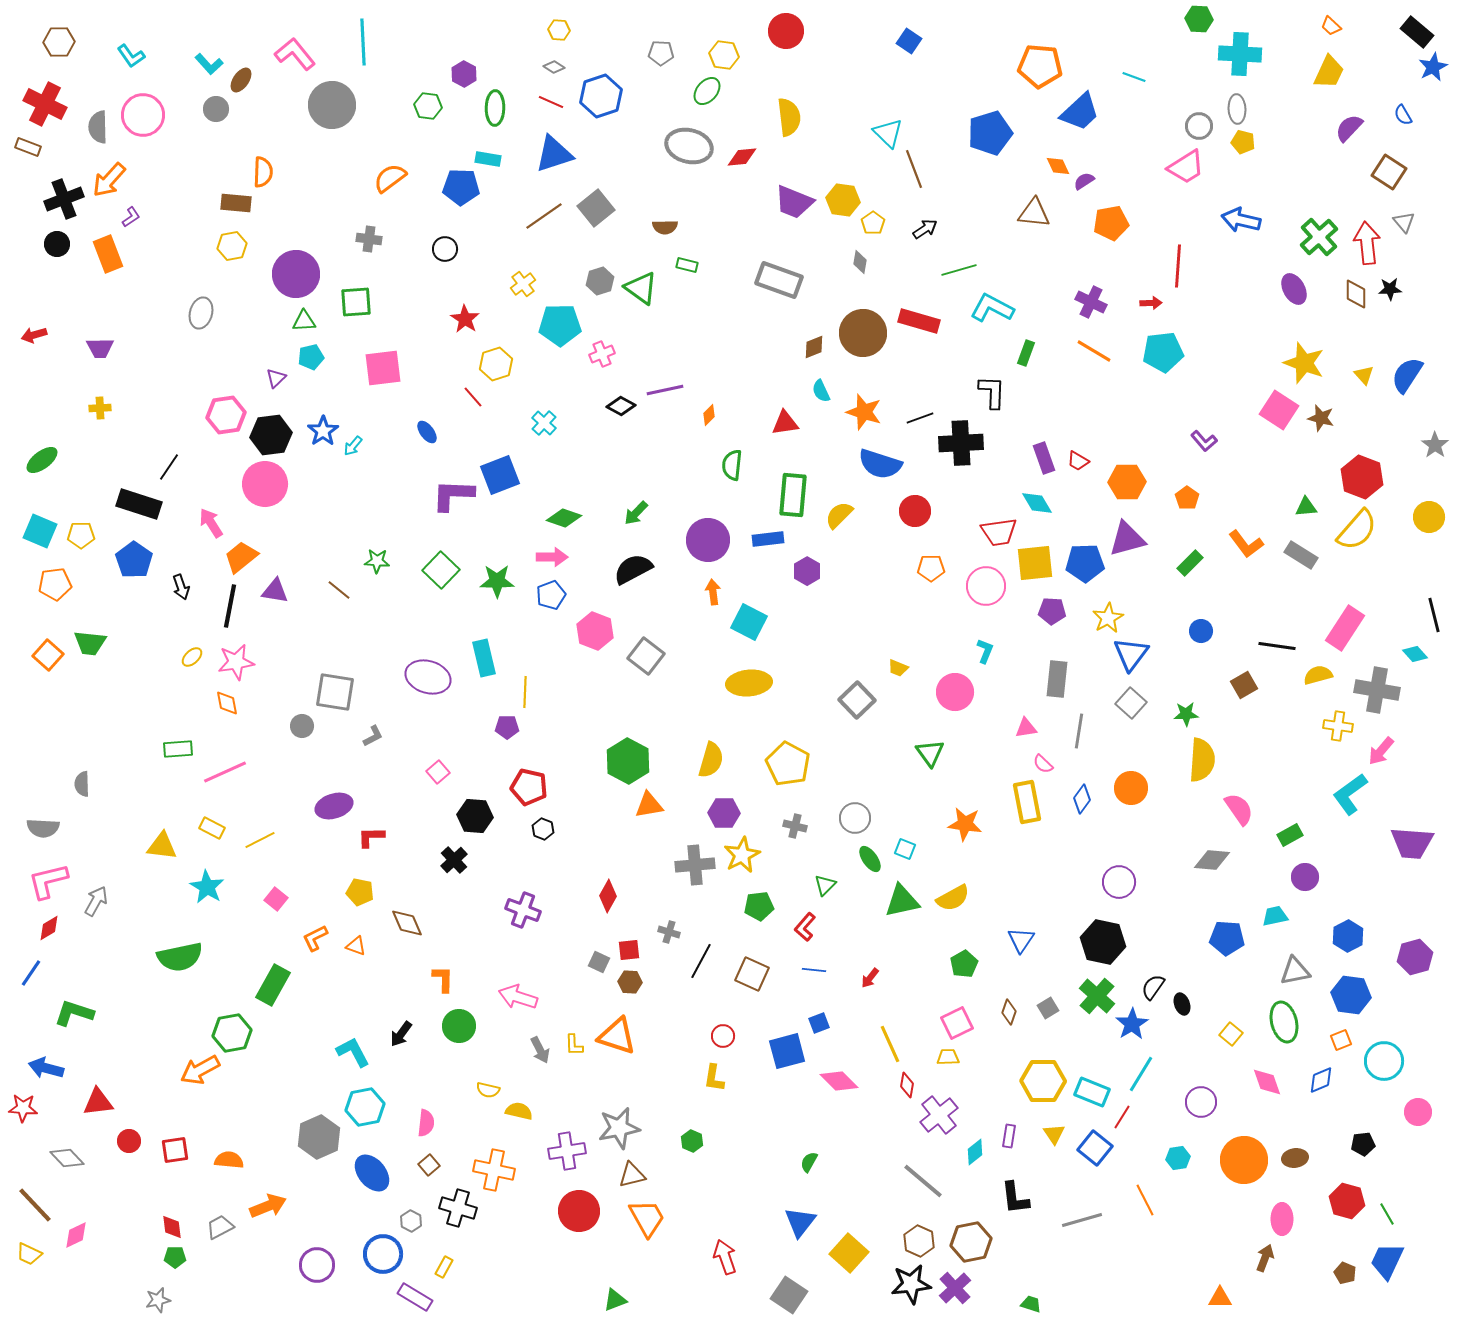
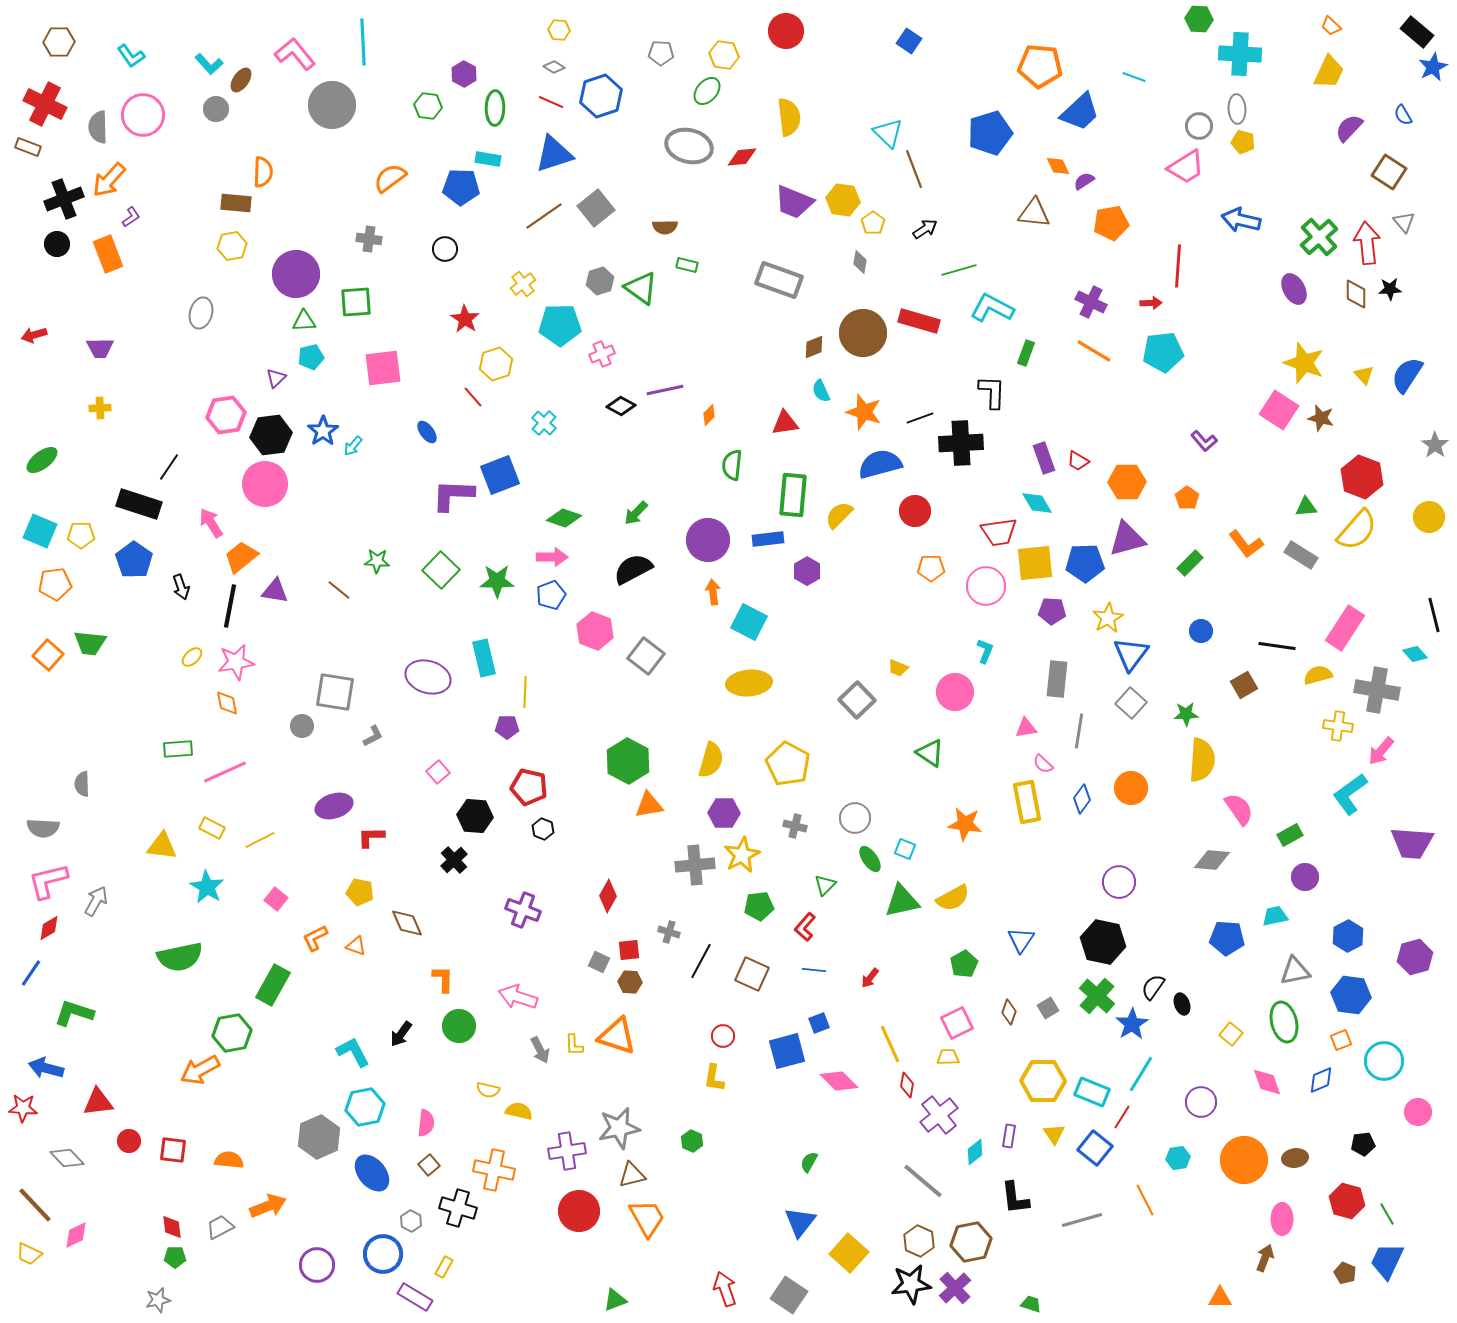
blue semicircle at (880, 464): rotated 147 degrees clockwise
green triangle at (930, 753): rotated 20 degrees counterclockwise
red square at (175, 1150): moved 2 px left; rotated 16 degrees clockwise
red arrow at (725, 1257): moved 32 px down
